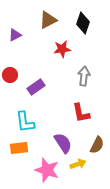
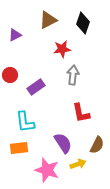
gray arrow: moved 11 px left, 1 px up
